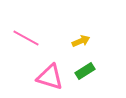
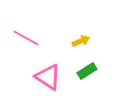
green rectangle: moved 2 px right
pink triangle: moved 2 px left; rotated 16 degrees clockwise
